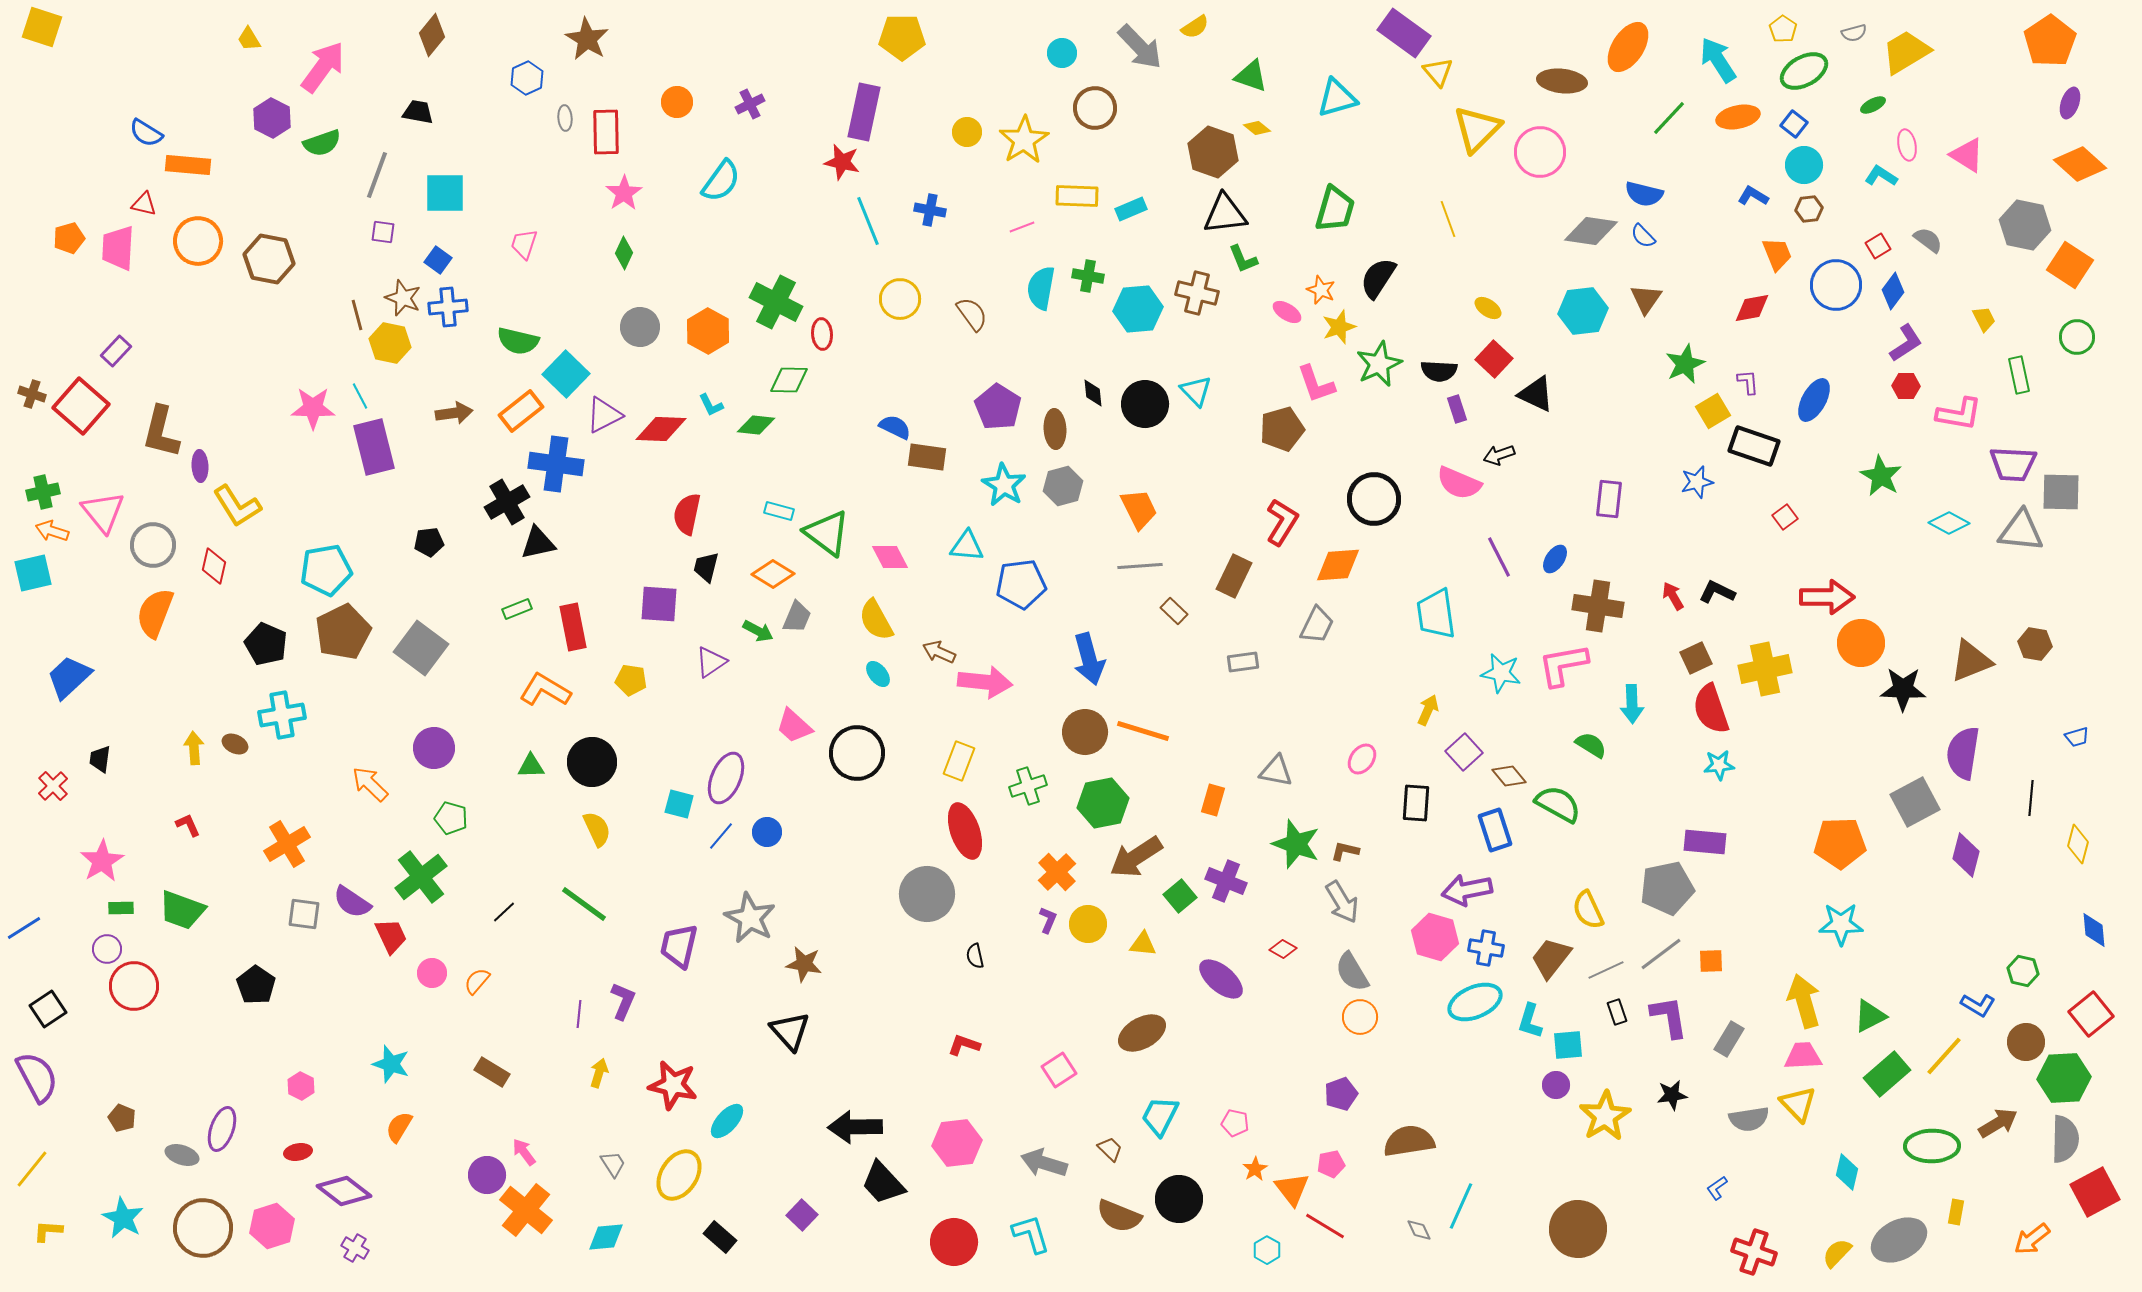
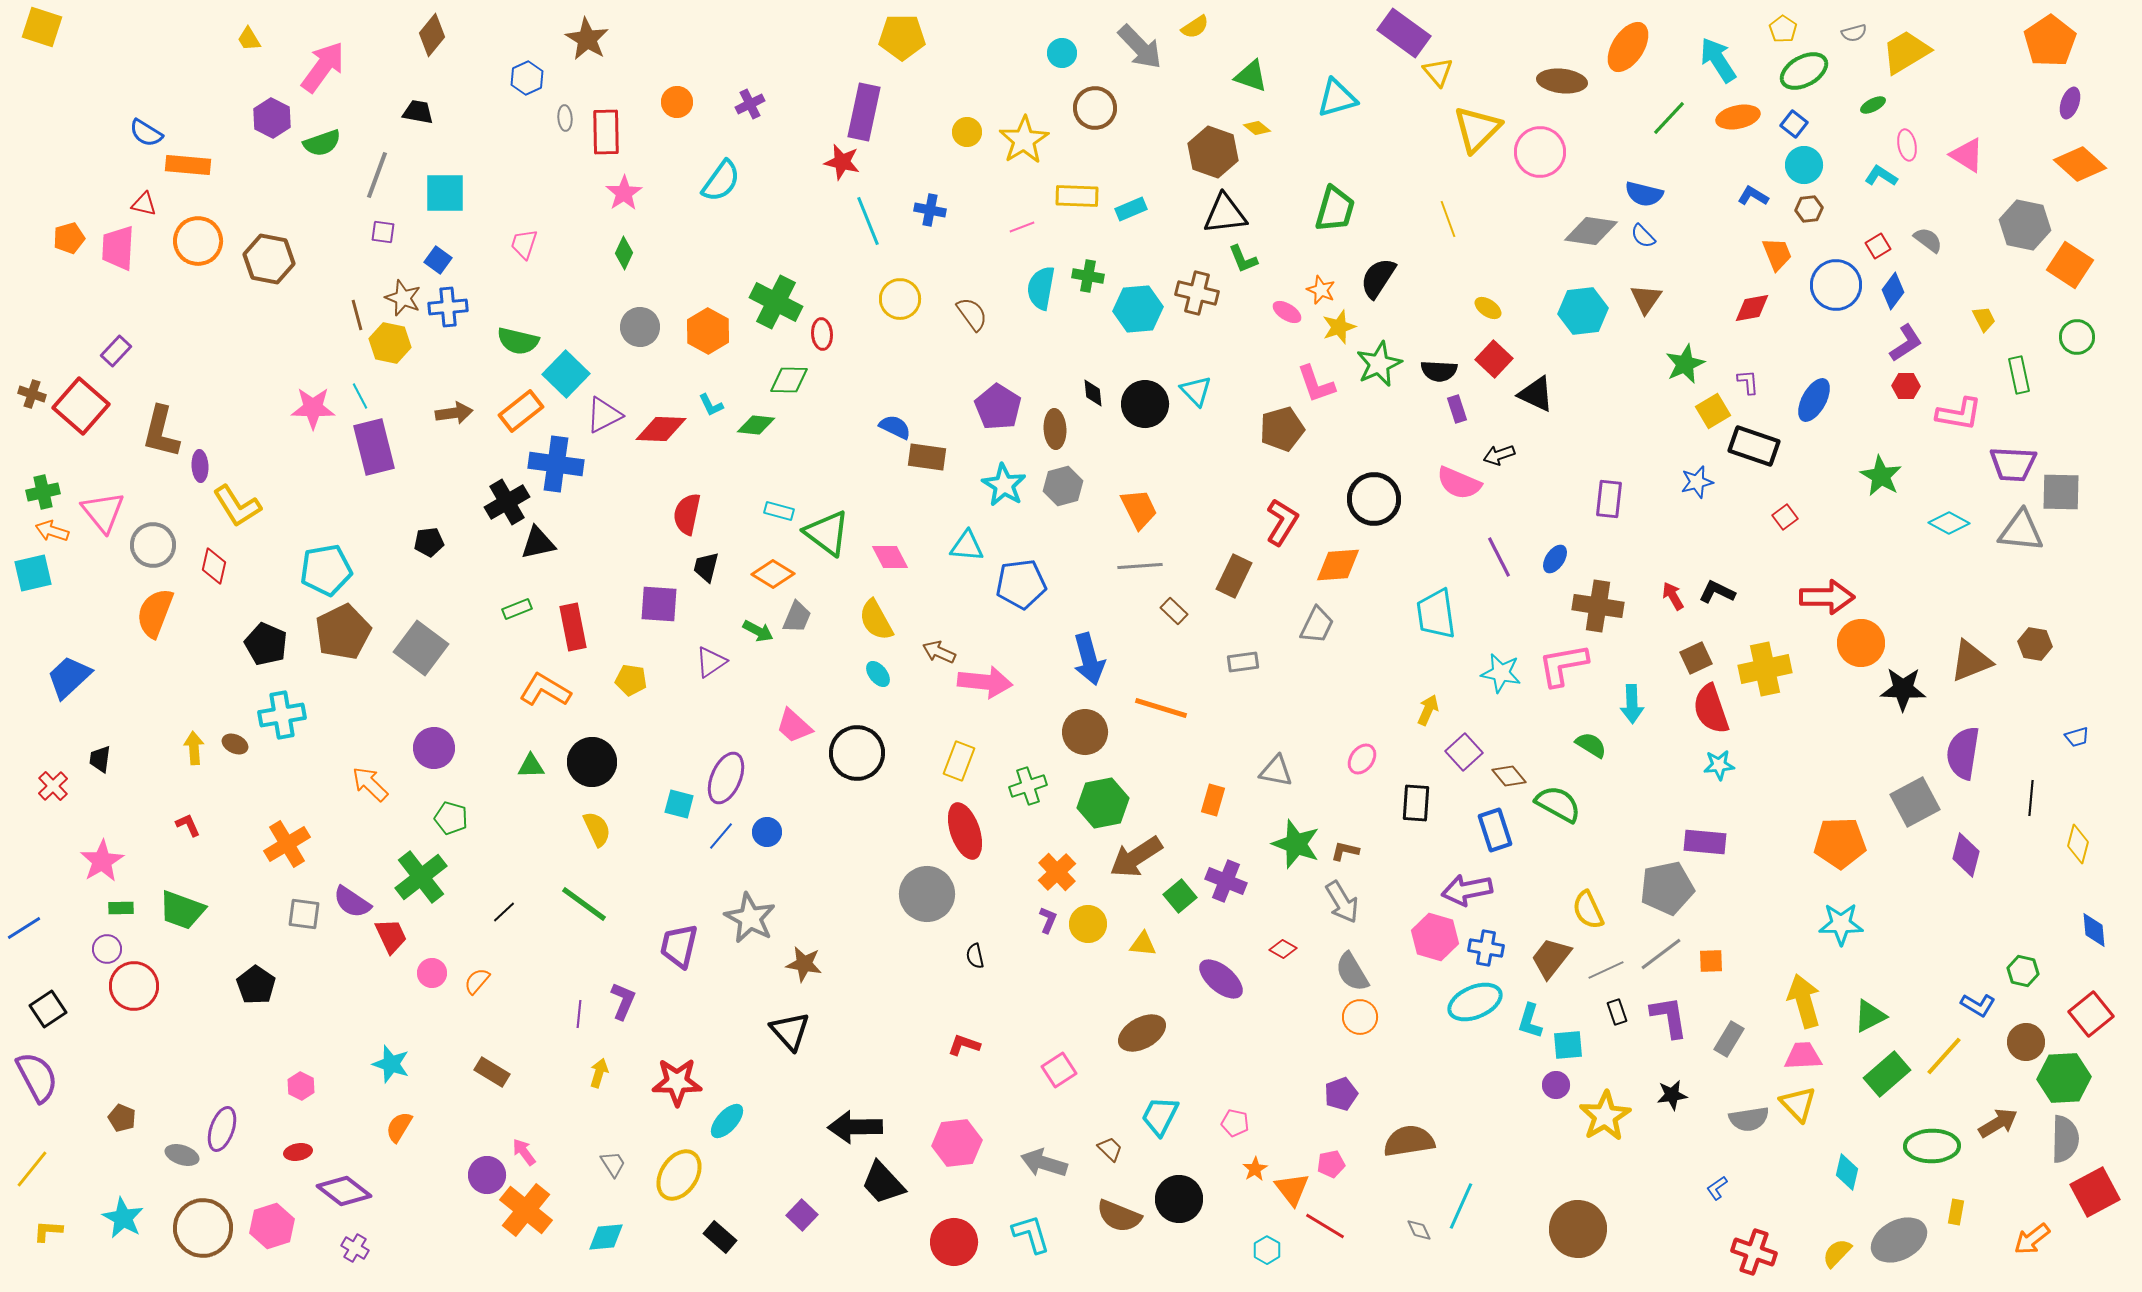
orange line at (1143, 731): moved 18 px right, 23 px up
red star at (673, 1085): moved 4 px right, 3 px up; rotated 12 degrees counterclockwise
